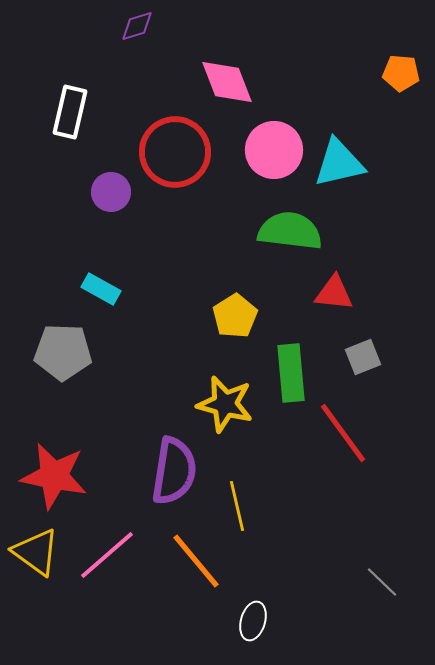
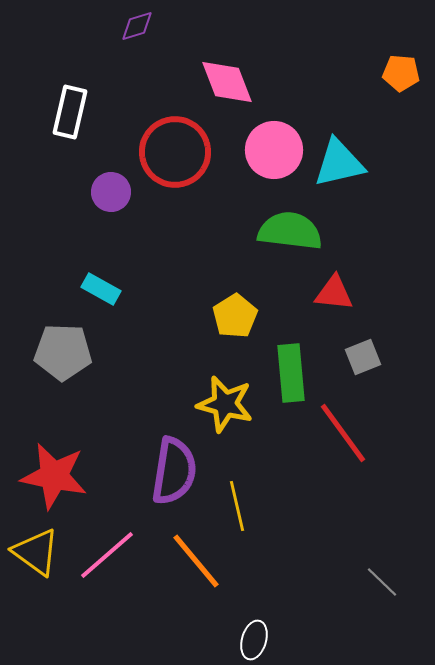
white ellipse: moved 1 px right, 19 px down
